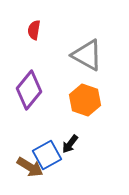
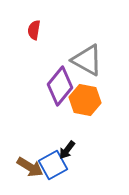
gray triangle: moved 5 px down
purple diamond: moved 31 px right, 4 px up
orange hexagon: rotated 8 degrees counterclockwise
black arrow: moved 3 px left, 6 px down
blue square: moved 6 px right, 10 px down
